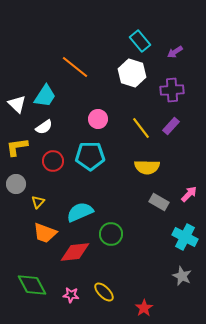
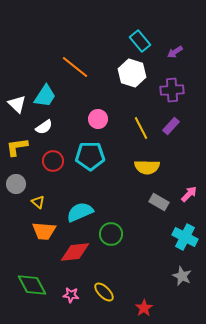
yellow line: rotated 10 degrees clockwise
yellow triangle: rotated 32 degrees counterclockwise
orange trapezoid: moved 1 px left, 2 px up; rotated 15 degrees counterclockwise
